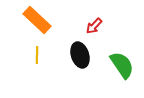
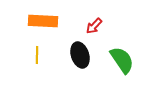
orange rectangle: moved 6 px right, 1 px down; rotated 40 degrees counterclockwise
green semicircle: moved 5 px up
